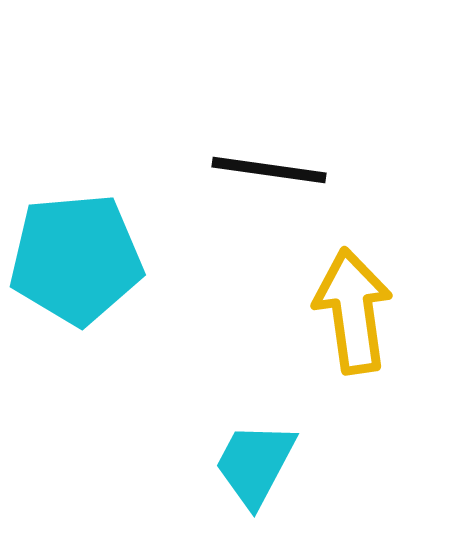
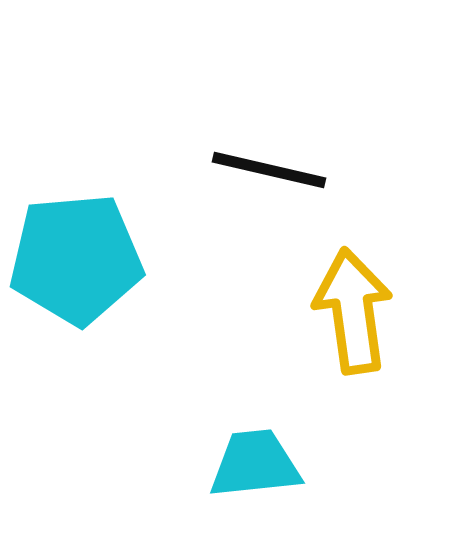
black line: rotated 5 degrees clockwise
cyan trapezoid: rotated 56 degrees clockwise
